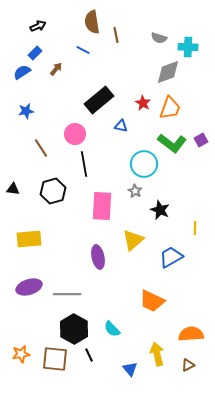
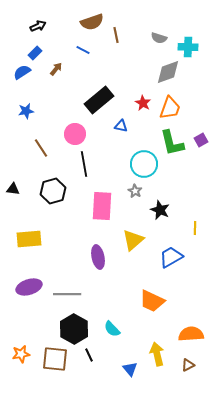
brown semicircle at (92, 22): rotated 100 degrees counterclockwise
green L-shape at (172, 143): rotated 40 degrees clockwise
